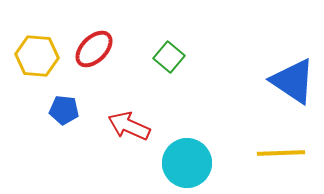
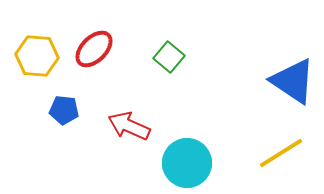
yellow line: rotated 30 degrees counterclockwise
